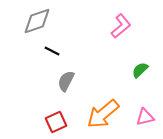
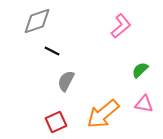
pink triangle: moved 1 px left, 13 px up; rotated 24 degrees clockwise
